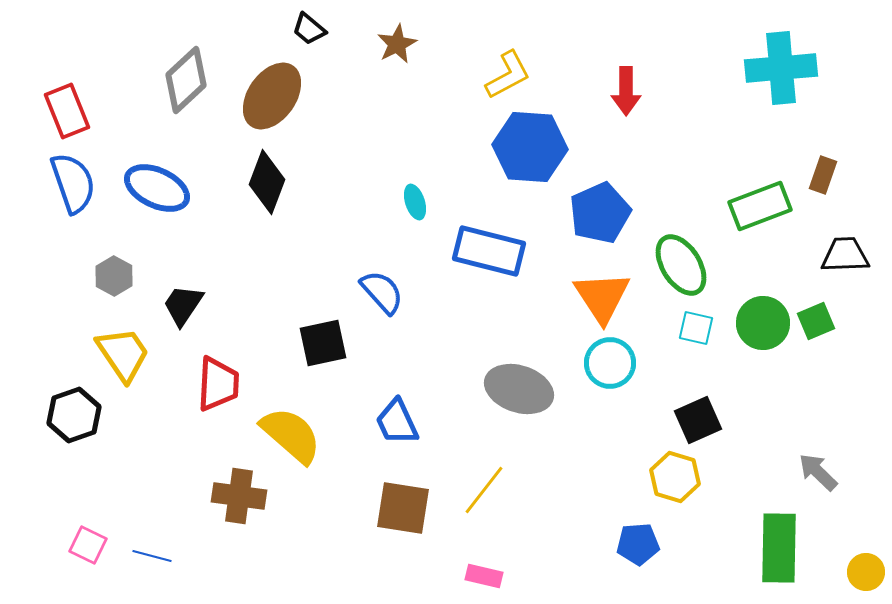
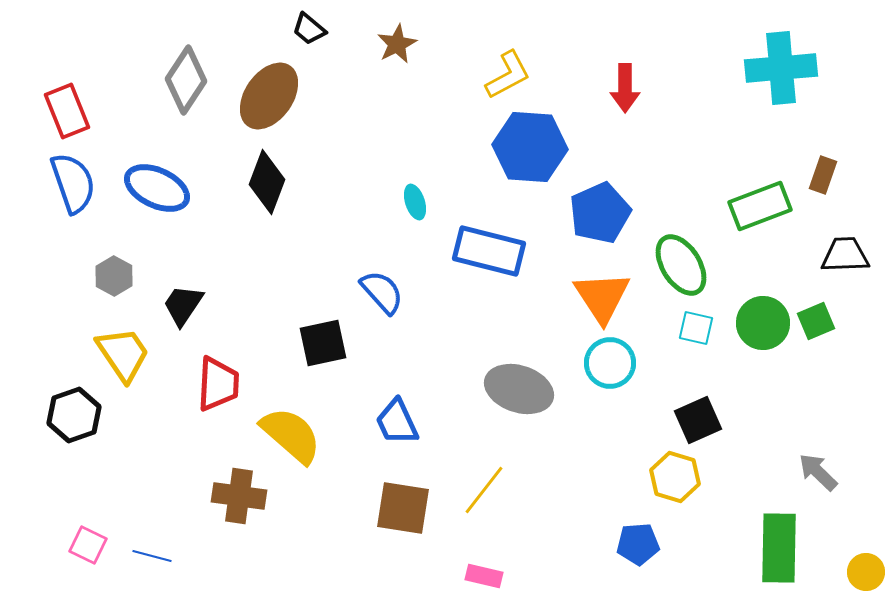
gray diamond at (186, 80): rotated 14 degrees counterclockwise
red arrow at (626, 91): moved 1 px left, 3 px up
brown ellipse at (272, 96): moved 3 px left
